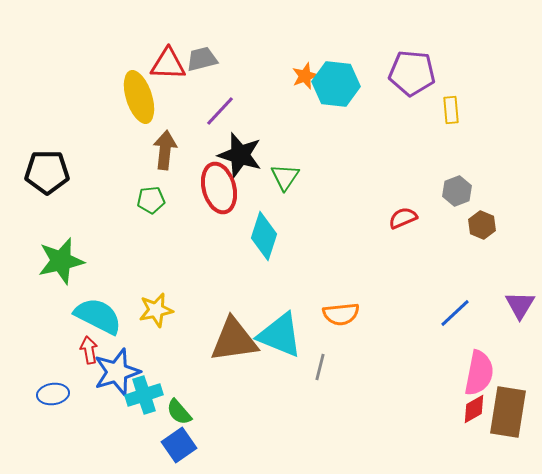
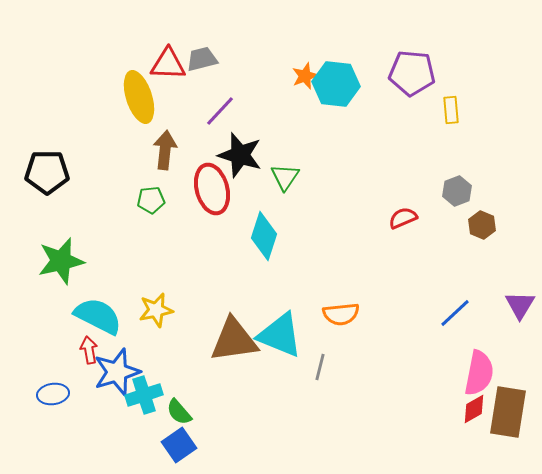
red ellipse: moved 7 px left, 1 px down
